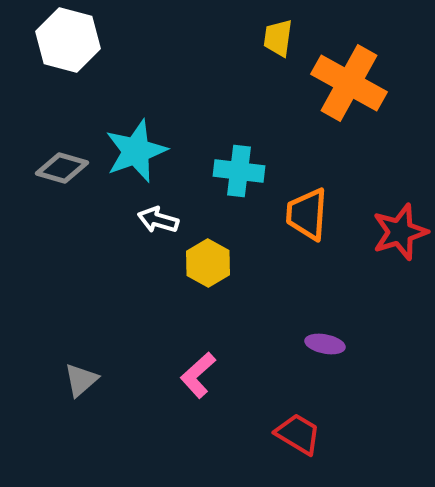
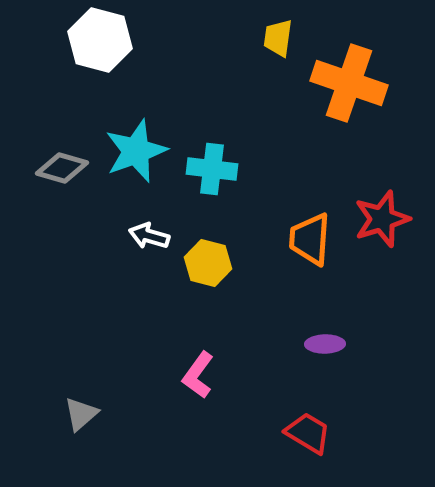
white hexagon: moved 32 px right
orange cross: rotated 10 degrees counterclockwise
cyan cross: moved 27 px left, 2 px up
orange trapezoid: moved 3 px right, 25 px down
white arrow: moved 9 px left, 16 px down
red star: moved 18 px left, 13 px up
yellow hexagon: rotated 15 degrees counterclockwise
purple ellipse: rotated 12 degrees counterclockwise
pink L-shape: rotated 12 degrees counterclockwise
gray triangle: moved 34 px down
red trapezoid: moved 10 px right, 1 px up
